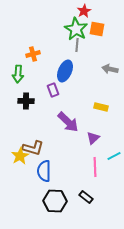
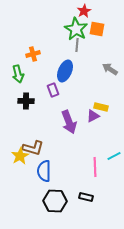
gray arrow: rotated 21 degrees clockwise
green arrow: rotated 18 degrees counterclockwise
purple arrow: moved 1 px right; rotated 25 degrees clockwise
purple triangle: moved 22 px up; rotated 16 degrees clockwise
black rectangle: rotated 24 degrees counterclockwise
